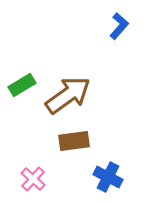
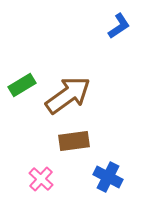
blue L-shape: rotated 16 degrees clockwise
pink cross: moved 8 px right
